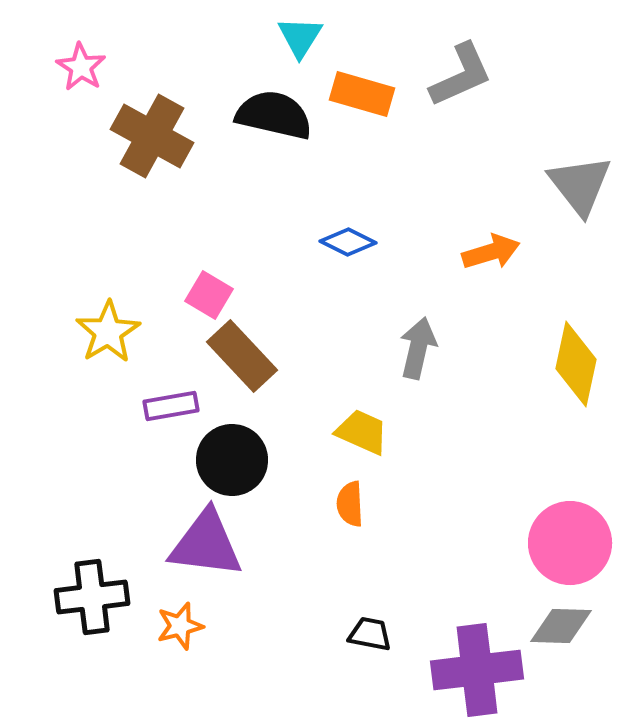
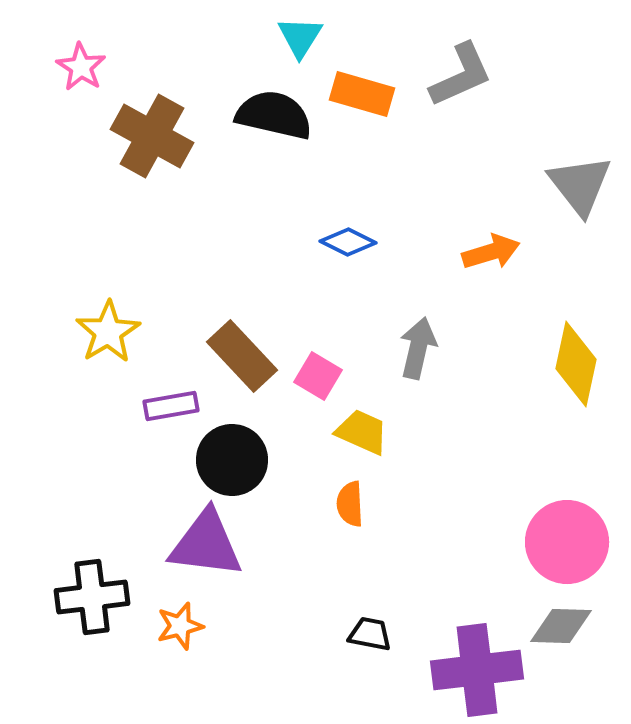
pink square: moved 109 px right, 81 px down
pink circle: moved 3 px left, 1 px up
